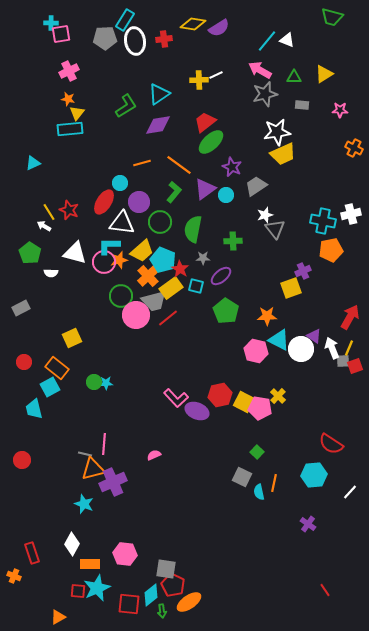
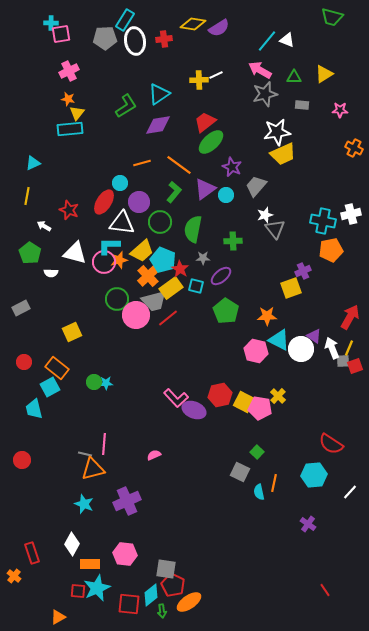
gray trapezoid at (256, 186): rotated 15 degrees counterclockwise
yellow line at (49, 212): moved 22 px left, 16 px up; rotated 42 degrees clockwise
green circle at (121, 296): moved 4 px left, 3 px down
yellow square at (72, 338): moved 6 px up
purple ellipse at (197, 411): moved 3 px left, 1 px up
gray square at (242, 477): moved 2 px left, 5 px up
purple cross at (113, 482): moved 14 px right, 19 px down
orange cross at (14, 576): rotated 16 degrees clockwise
